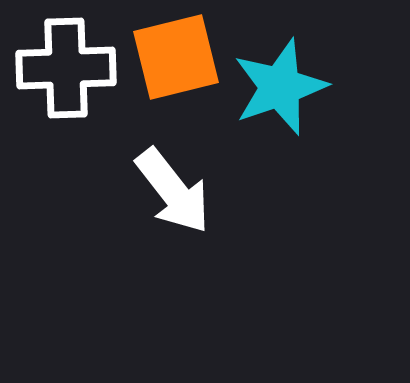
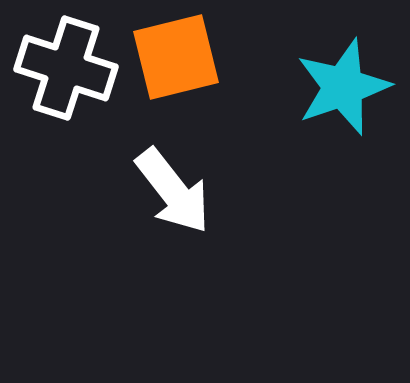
white cross: rotated 20 degrees clockwise
cyan star: moved 63 px right
